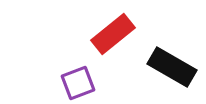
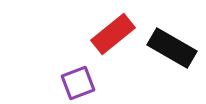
black rectangle: moved 19 px up
